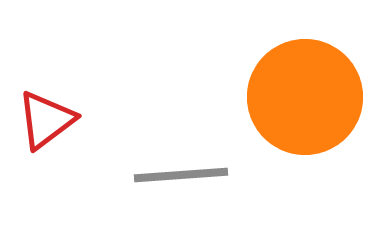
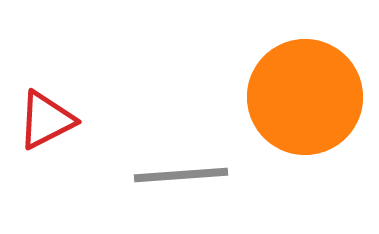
red triangle: rotated 10 degrees clockwise
